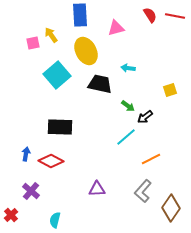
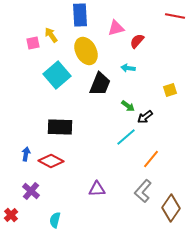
red semicircle: moved 13 px left, 26 px down; rotated 105 degrees counterclockwise
black trapezoid: rotated 100 degrees clockwise
orange line: rotated 24 degrees counterclockwise
